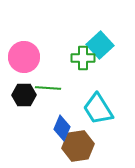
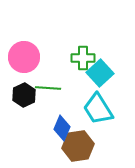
cyan square: moved 28 px down
black hexagon: rotated 25 degrees counterclockwise
